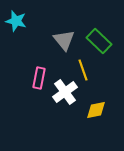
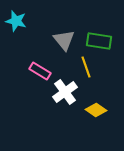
green rectangle: rotated 35 degrees counterclockwise
yellow line: moved 3 px right, 3 px up
pink rectangle: moved 1 px right, 7 px up; rotated 70 degrees counterclockwise
yellow diamond: rotated 45 degrees clockwise
